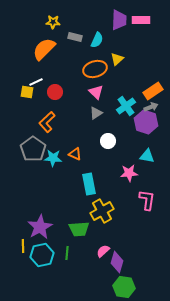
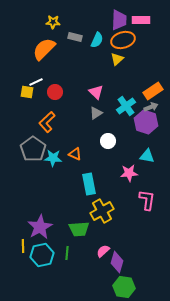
orange ellipse: moved 28 px right, 29 px up
